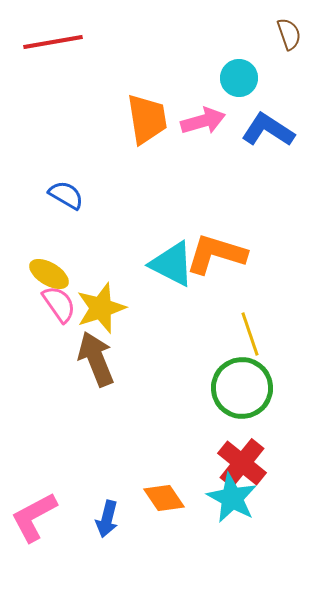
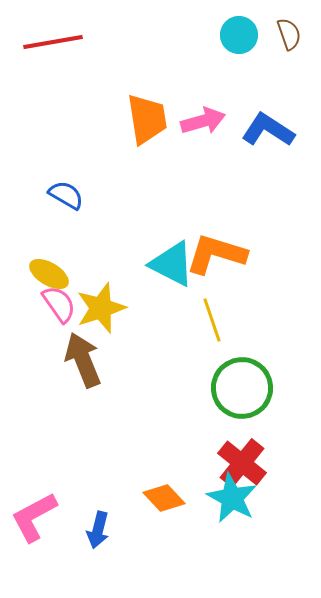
cyan circle: moved 43 px up
yellow line: moved 38 px left, 14 px up
brown arrow: moved 13 px left, 1 px down
orange diamond: rotated 9 degrees counterclockwise
blue arrow: moved 9 px left, 11 px down
